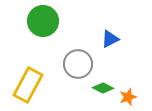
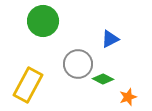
green diamond: moved 9 px up
